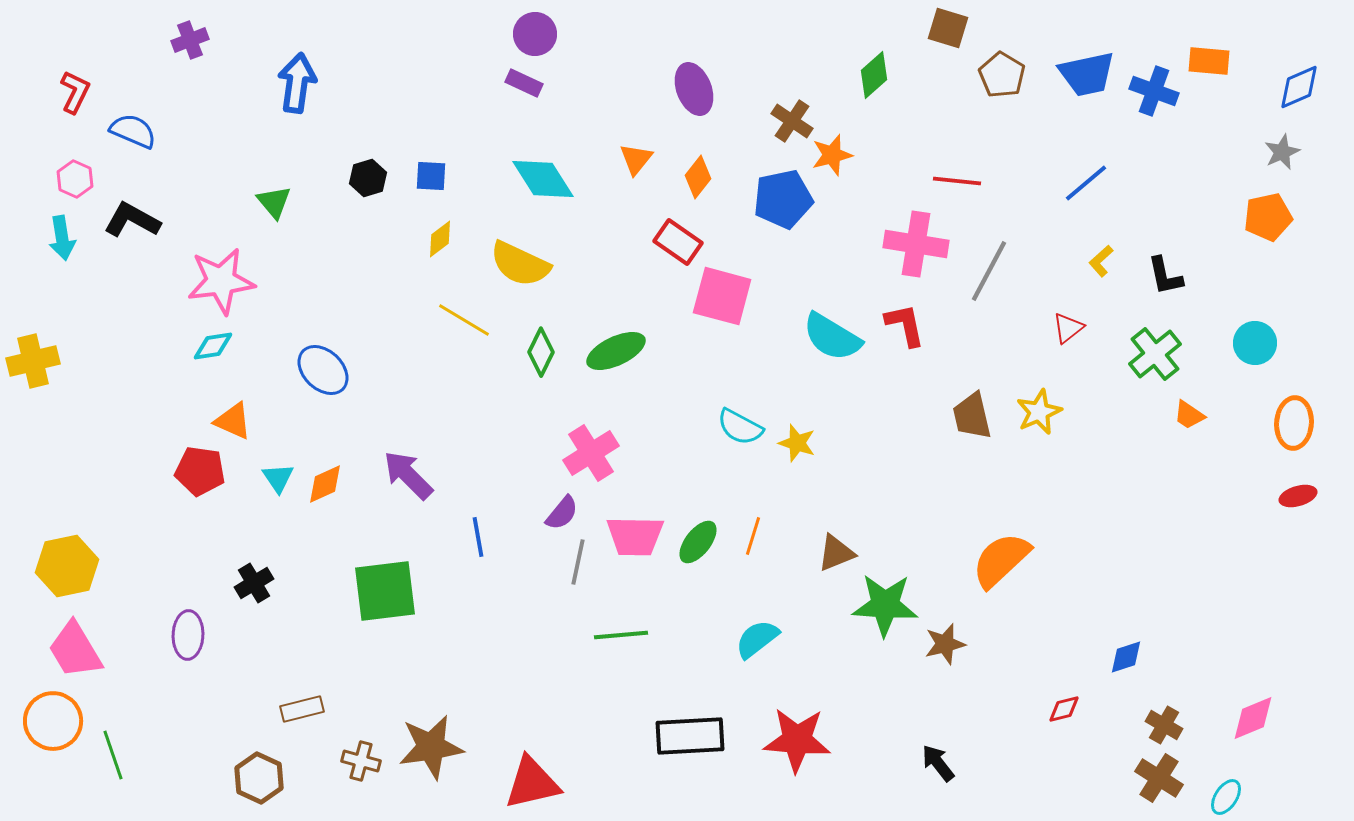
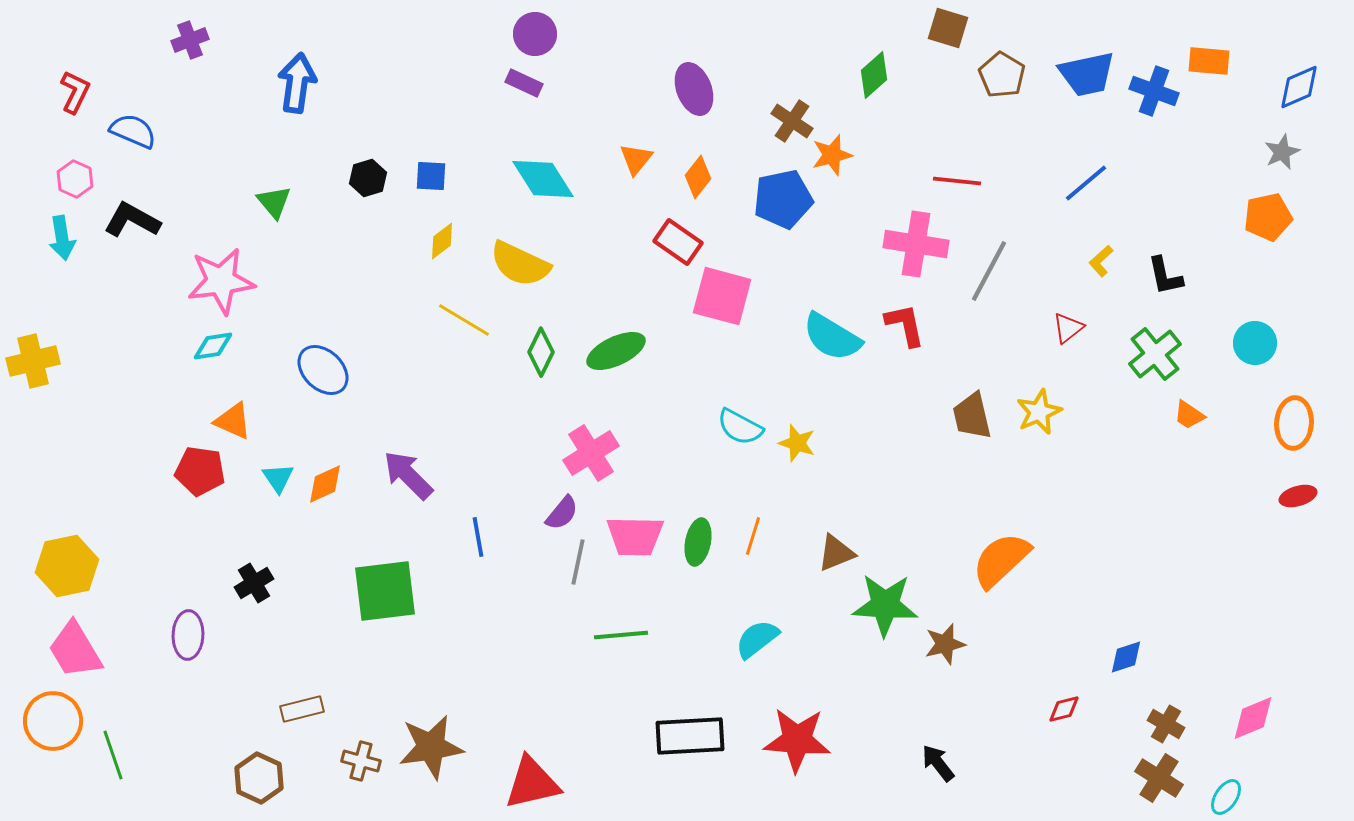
yellow diamond at (440, 239): moved 2 px right, 2 px down
green ellipse at (698, 542): rotated 27 degrees counterclockwise
brown cross at (1164, 725): moved 2 px right, 1 px up
